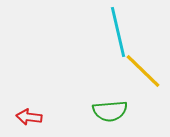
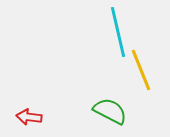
yellow line: moved 2 px left, 1 px up; rotated 24 degrees clockwise
green semicircle: rotated 148 degrees counterclockwise
